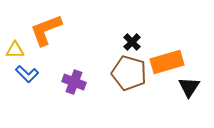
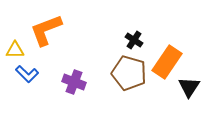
black cross: moved 2 px right, 2 px up; rotated 12 degrees counterclockwise
orange rectangle: rotated 40 degrees counterclockwise
